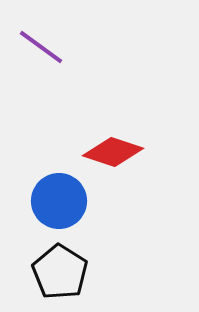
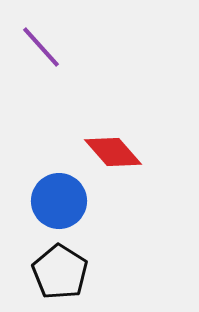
purple line: rotated 12 degrees clockwise
red diamond: rotated 30 degrees clockwise
